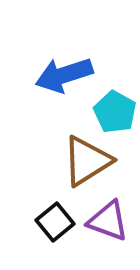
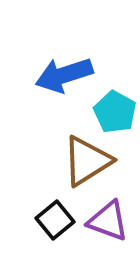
black square: moved 2 px up
